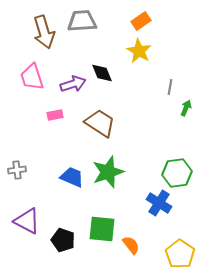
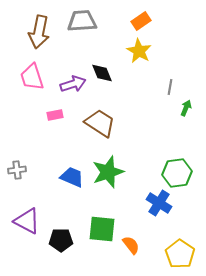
brown arrow: moved 5 px left; rotated 28 degrees clockwise
black pentagon: moved 2 px left; rotated 20 degrees counterclockwise
